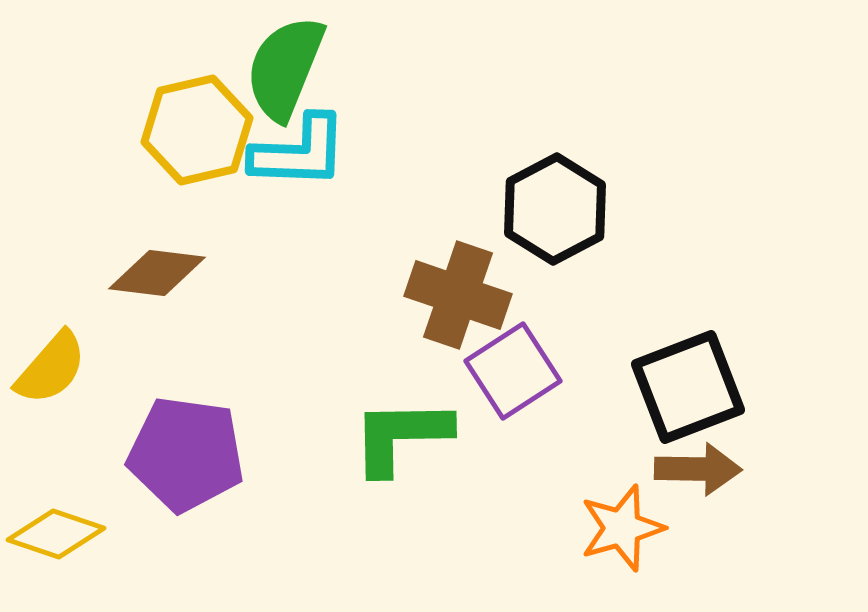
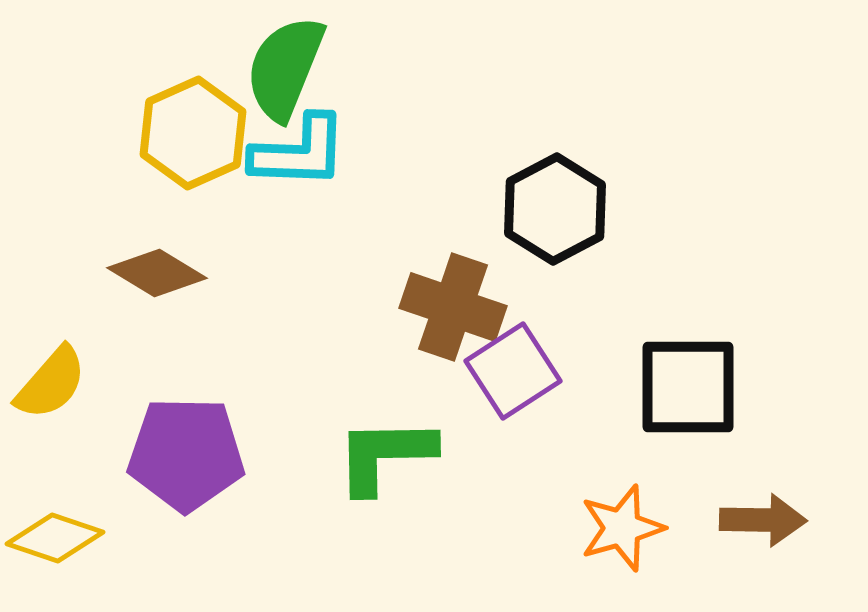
yellow hexagon: moved 4 px left, 3 px down; rotated 11 degrees counterclockwise
brown diamond: rotated 24 degrees clockwise
brown cross: moved 5 px left, 12 px down
yellow semicircle: moved 15 px down
black square: rotated 21 degrees clockwise
green L-shape: moved 16 px left, 19 px down
purple pentagon: rotated 7 degrees counterclockwise
brown arrow: moved 65 px right, 51 px down
yellow diamond: moved 1 px left, 4 px down
